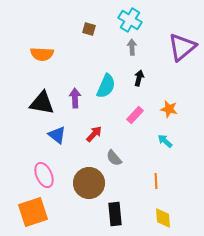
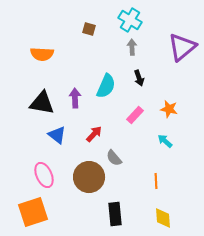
black arrow: rotated 147 degrees clockwise
brown circle: moved 6 px up
